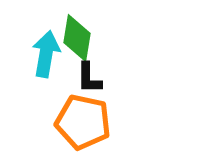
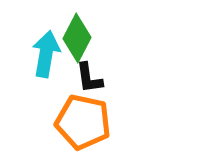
green diamond: rotated 18 degrees clockwise
black L-shape: rotated 8 degrees counterclockwise
